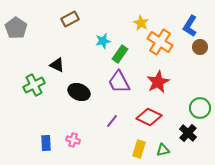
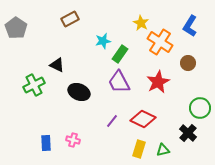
brown circle: moved 12 px left, 16 px down
red diamond: moved 6 px left, 2 px down
